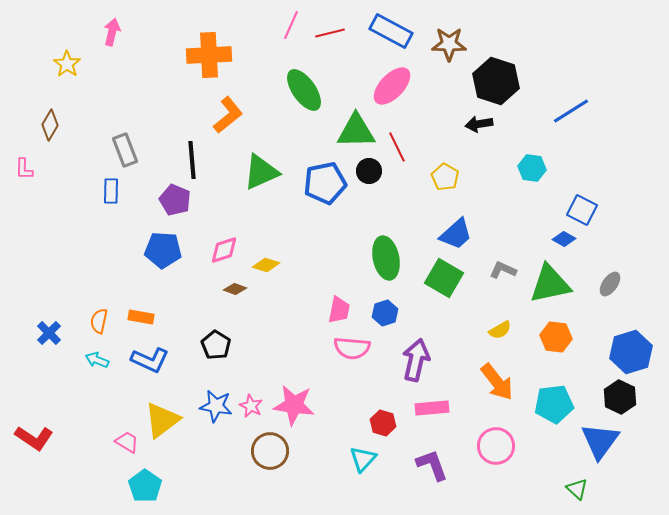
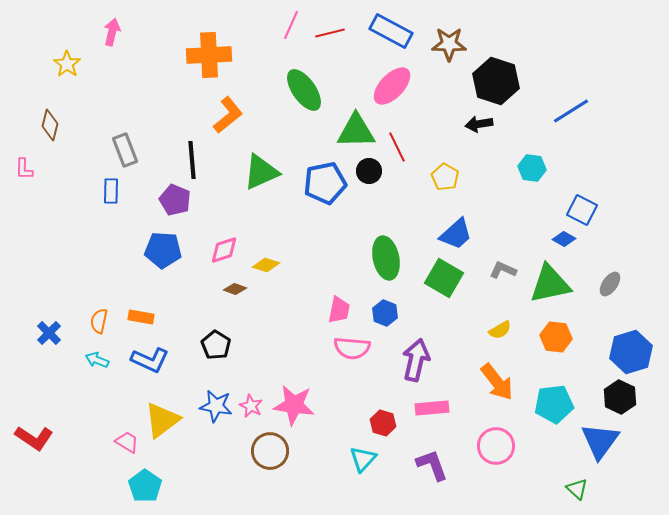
brown diamond at (50, 125): rotated 16 degrees counterclockwise
blue hexagon at (385, 313): rotated 20 degrees counterclockwise
